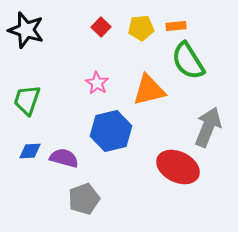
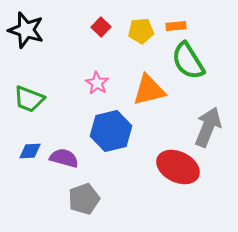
yellow pentagon: moved 3 px down
green trapezoid: moved 2 px right, 1 px up; rotated 88 degrees counterclockwise
